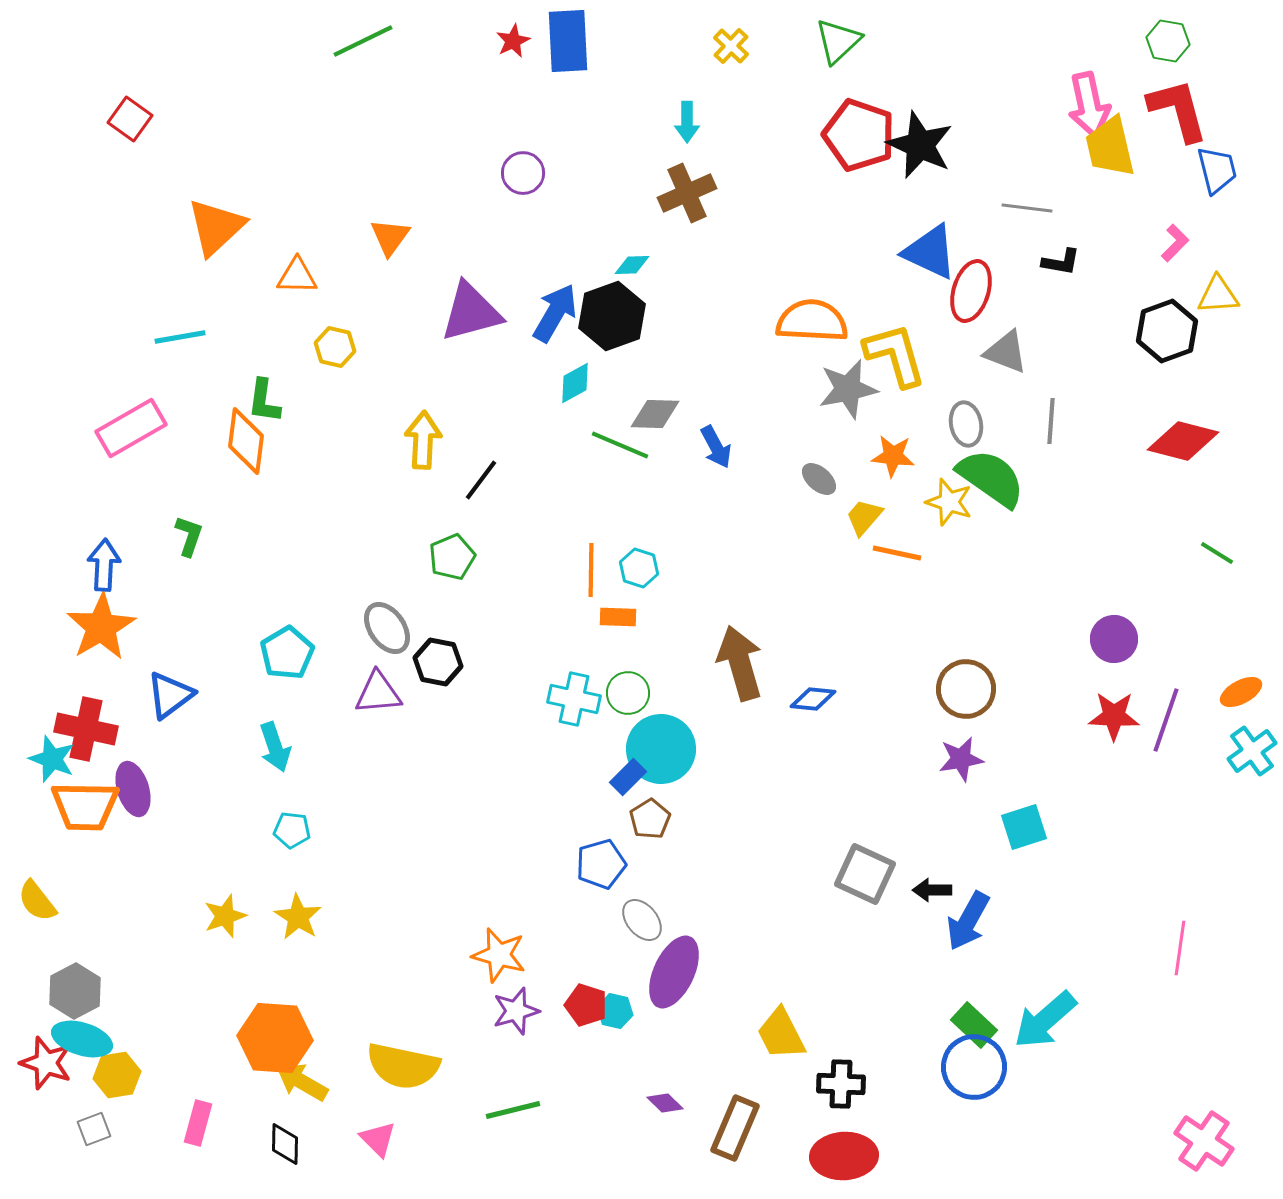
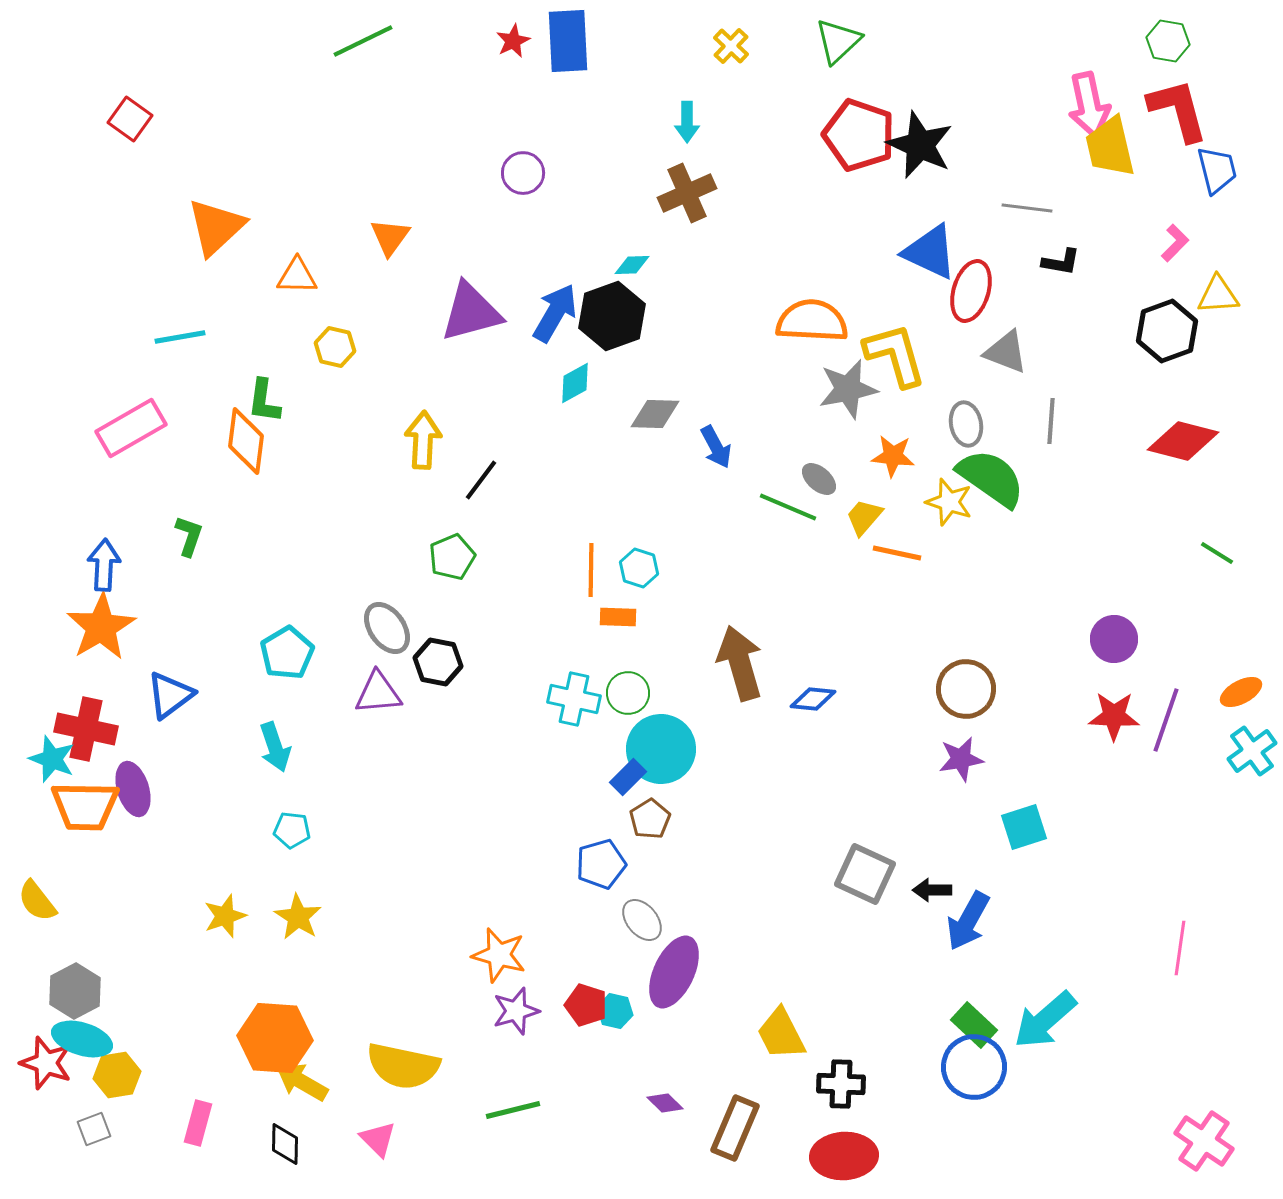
green line at (620, 445): moved 168 px right, 62 px down
